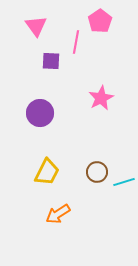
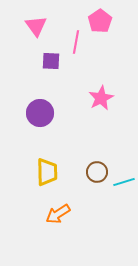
yellow trapezoid: rotated 28 degrees counterclockwise
